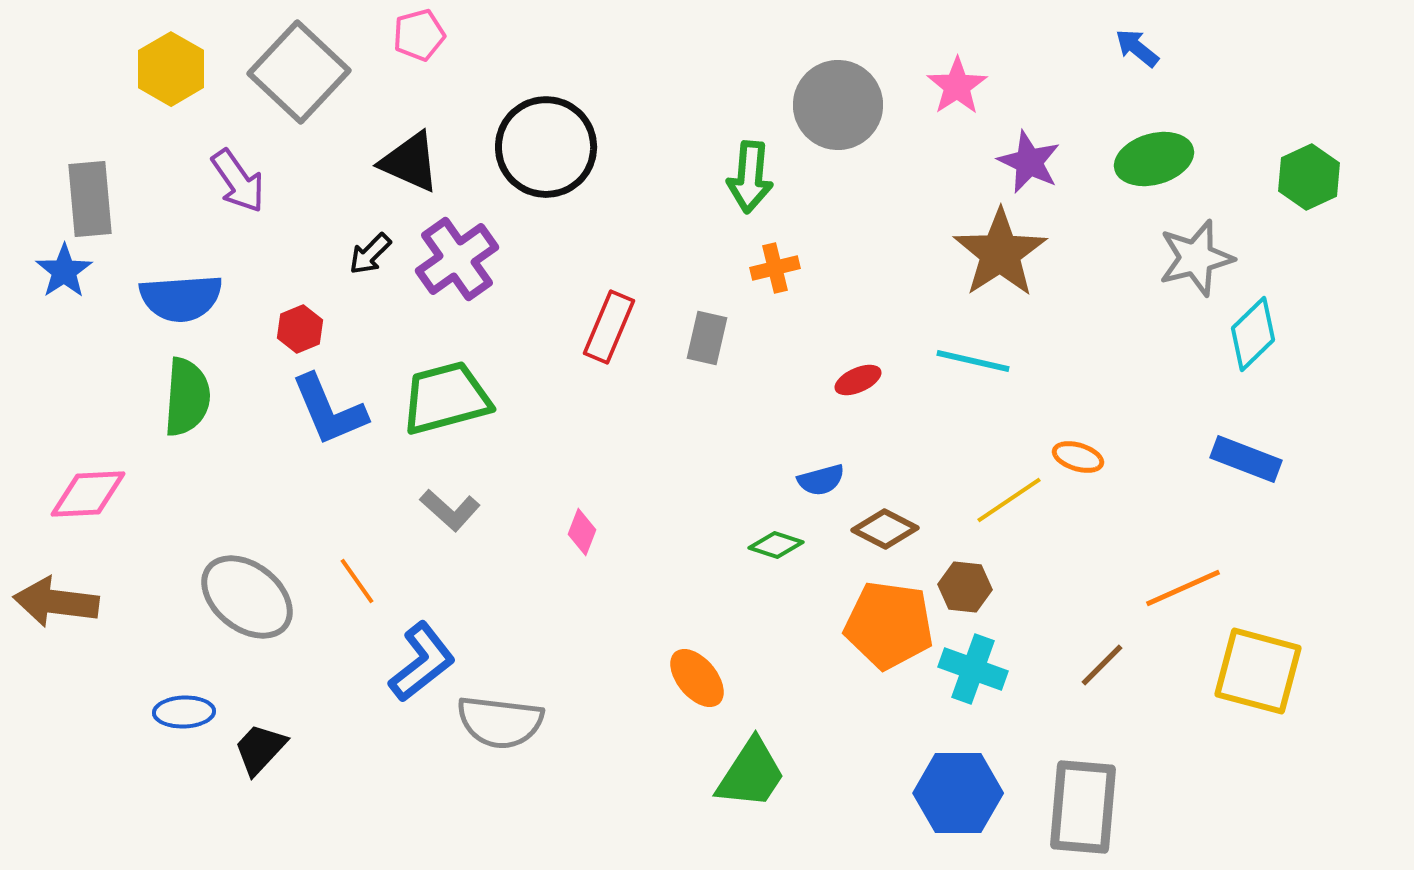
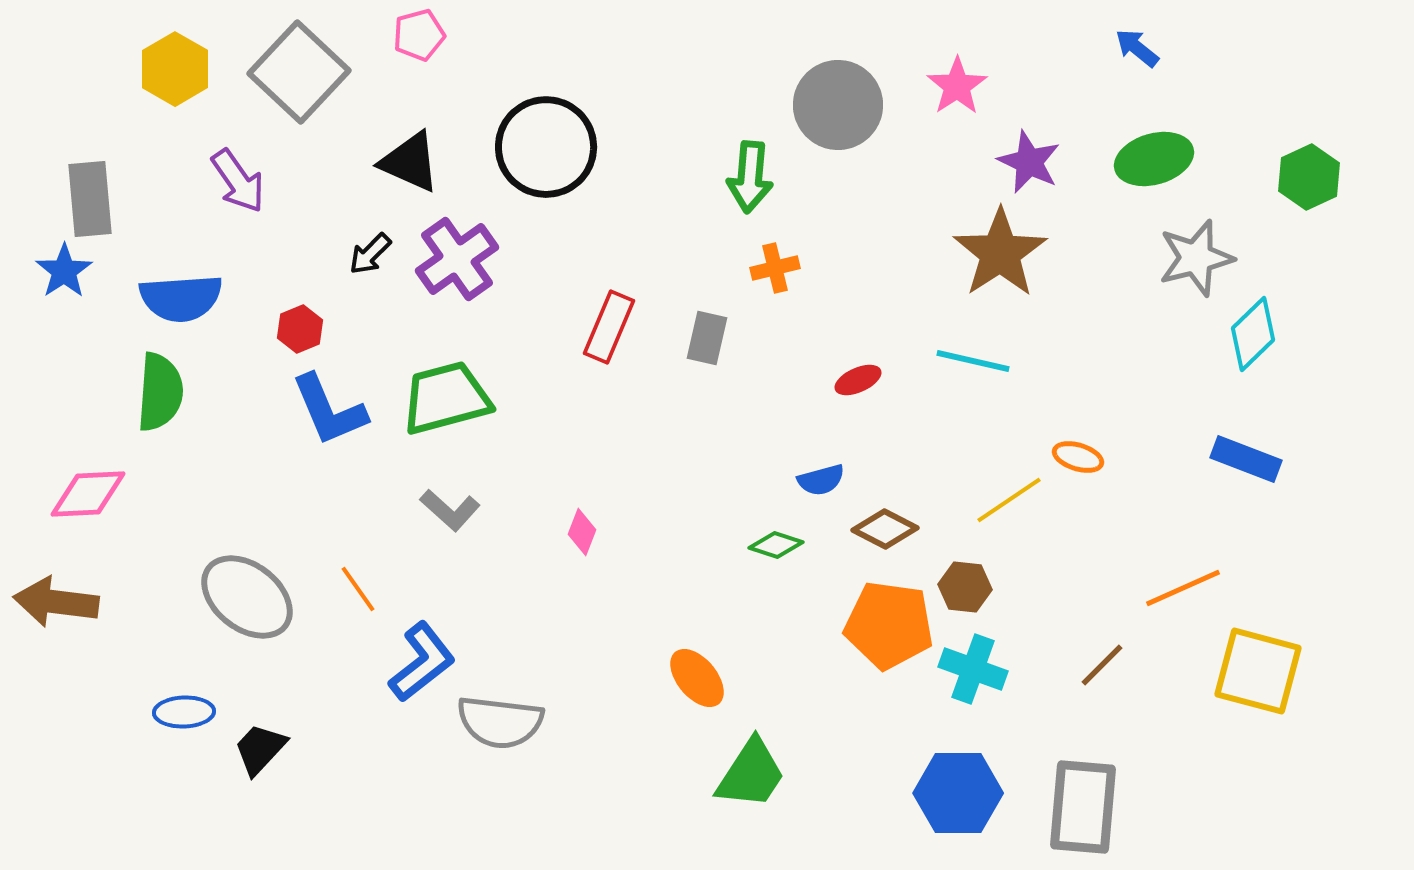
yellow hexagon at (171, 69): moved 4 px right
green semicircle at (187, 397): moved 27 px left, 5 px up
orange line at (357, 581): moved 1 px right, 8 px down
